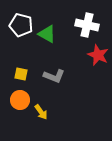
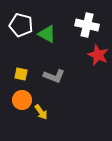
orange circle: moved 2 px right
